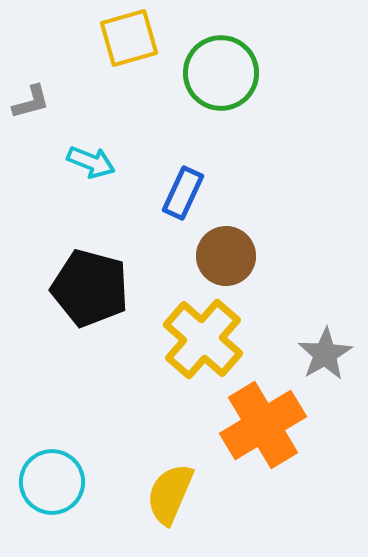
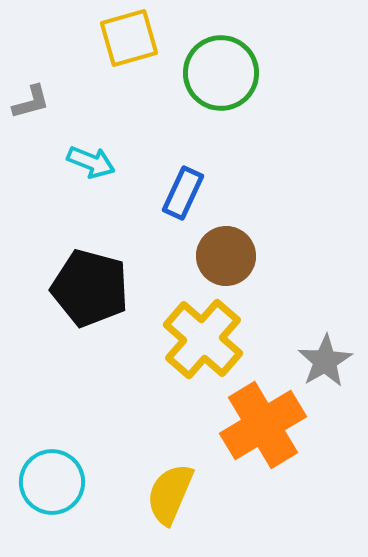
gray star: moved 7 px down
